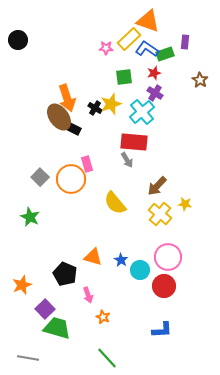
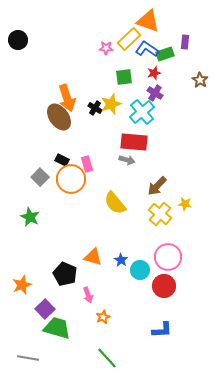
black rectangle at (74, 129): moved 12 px left, 31 px down
gray arrow at (127, 160): rotated 42 degrees counterclockwise
orange star at (103, 317): rotated 24 degrees clockwise
